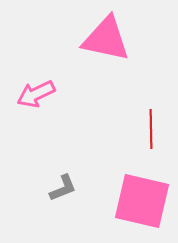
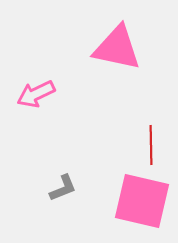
pink triangle: moved 11 px right, 9 px down
red line: moved 16 px down
